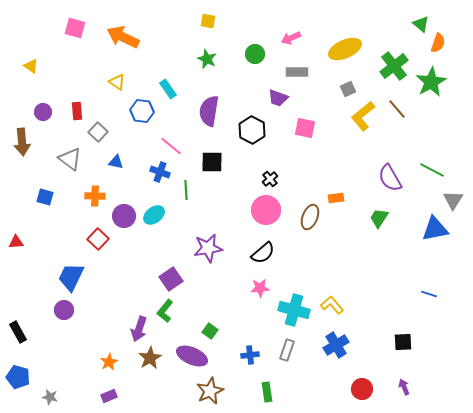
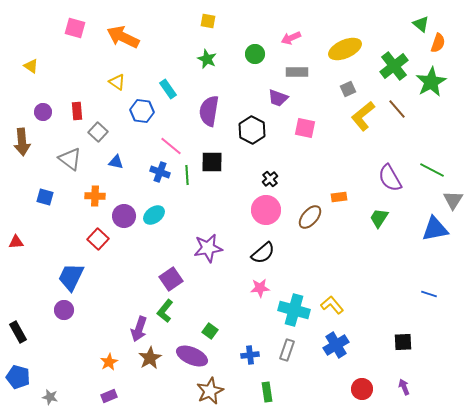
green line at (186, 190): moved 1 px right, 15 px up
orange rectangle at (336, 198): moved 3 px right, 1 px up
brown ellipse at (310, 217): rotated 20 degrees clockwise
